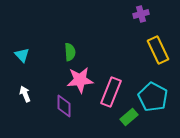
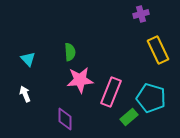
cyan triangle: moved 6 px right, 4 px down
cyan pentagon: moved 2 px left, 1 px down; rotated 12 degrees counterclockwise
purple diamond: moved 1 px right, 13 px down
